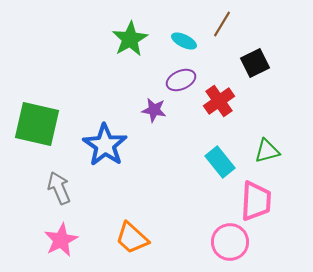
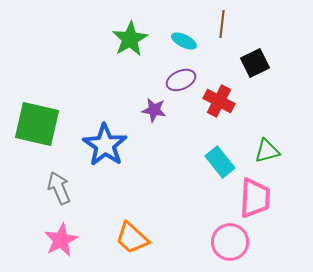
brown line: rotated 24 degrees counterclockwise
red cross: rotated 28 degrees counterclockwise
pink trapezoid: moved 1 px left, 3 px up
